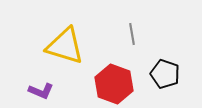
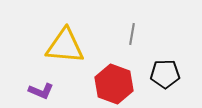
gray line: rotated 20 degrees clockwise
yellow triangle: rotated 12 degrees counterclockwise
black pentagon: rotated 20 degrees counterclockwise
